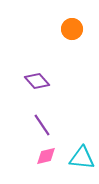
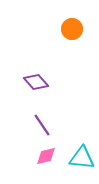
purple diamond: moved 1 px left, 1 px down
